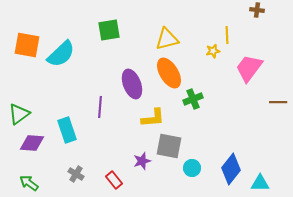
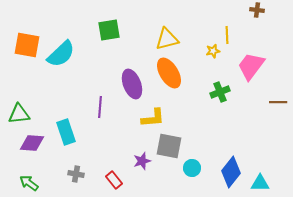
pink trapezoid: moved 2 px right, 2 px up
green cross: moved 27 px right, 7 px up
green triangle: rotated 30 degrees clockwise
cyan rectangle: moved 1 px left, 2 px down
blue diamond: moved 3 px down
gray cross: rotated 21 degrees counterclockwise
